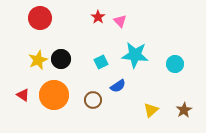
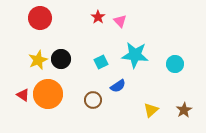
orange circle: moved 6 px left, 1 px up
